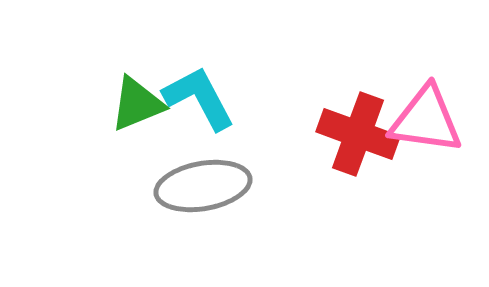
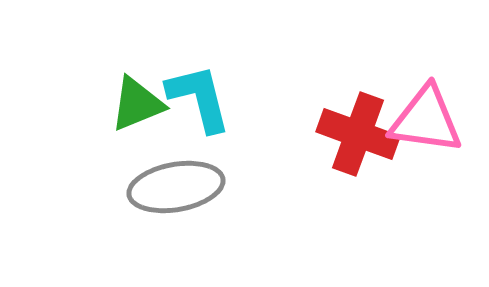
cyan L-shape: rotated 14 degrees clockwise
gray ellipse: moved 27 px left, 1 px down
